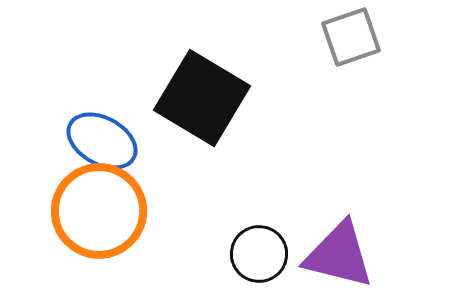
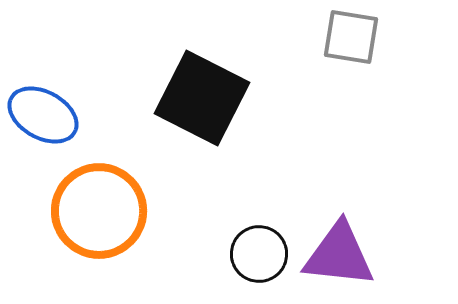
gray square: rotated 28 degrees clockwise
black square: rotated 4 degrees counterclockwise
blue ellipse: moved 59 px left, 26 px up
purple triangle: rotated 8 degrees counterclockwise
